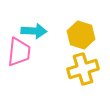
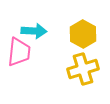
yellow hexagon: moved 2 px right, 1 px up; rotated 12 degrees clockwise
